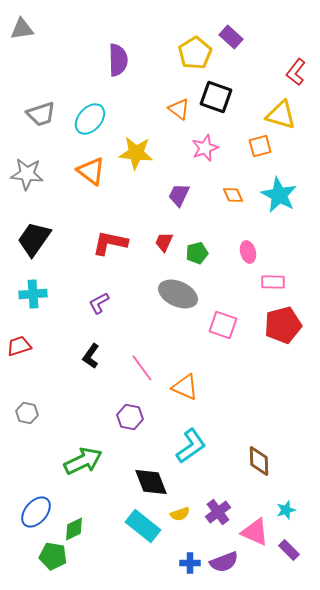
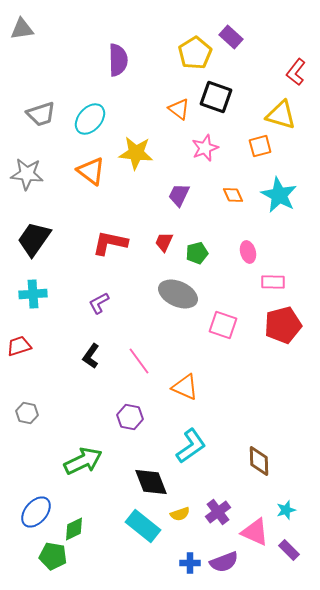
pink line at (142, 368): moved 3 px left, 7 px up
